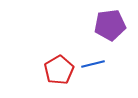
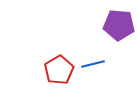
purple pentagon: moved 9 px right; rotated 12 degrees clockwise
